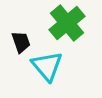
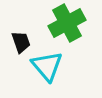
green cross: rotated 12 degrees clockwise
